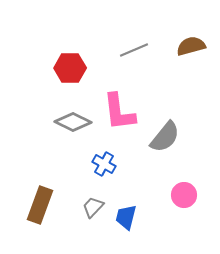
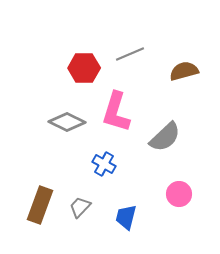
brown semicircle: moved 7 px left, 25 px down
gray line: moved 4 px left, 4 px down
red hexagon: moved 14 px right
pink L-shape: moved 3 px left; rotated 24 degrees clockwise
gray diamond: moved 6 px left
gray semicircle: rotated 8 degrees clockwise
pink circle: moved 5 px left, 1 px up
gray trapezoid: moved 13 px left
